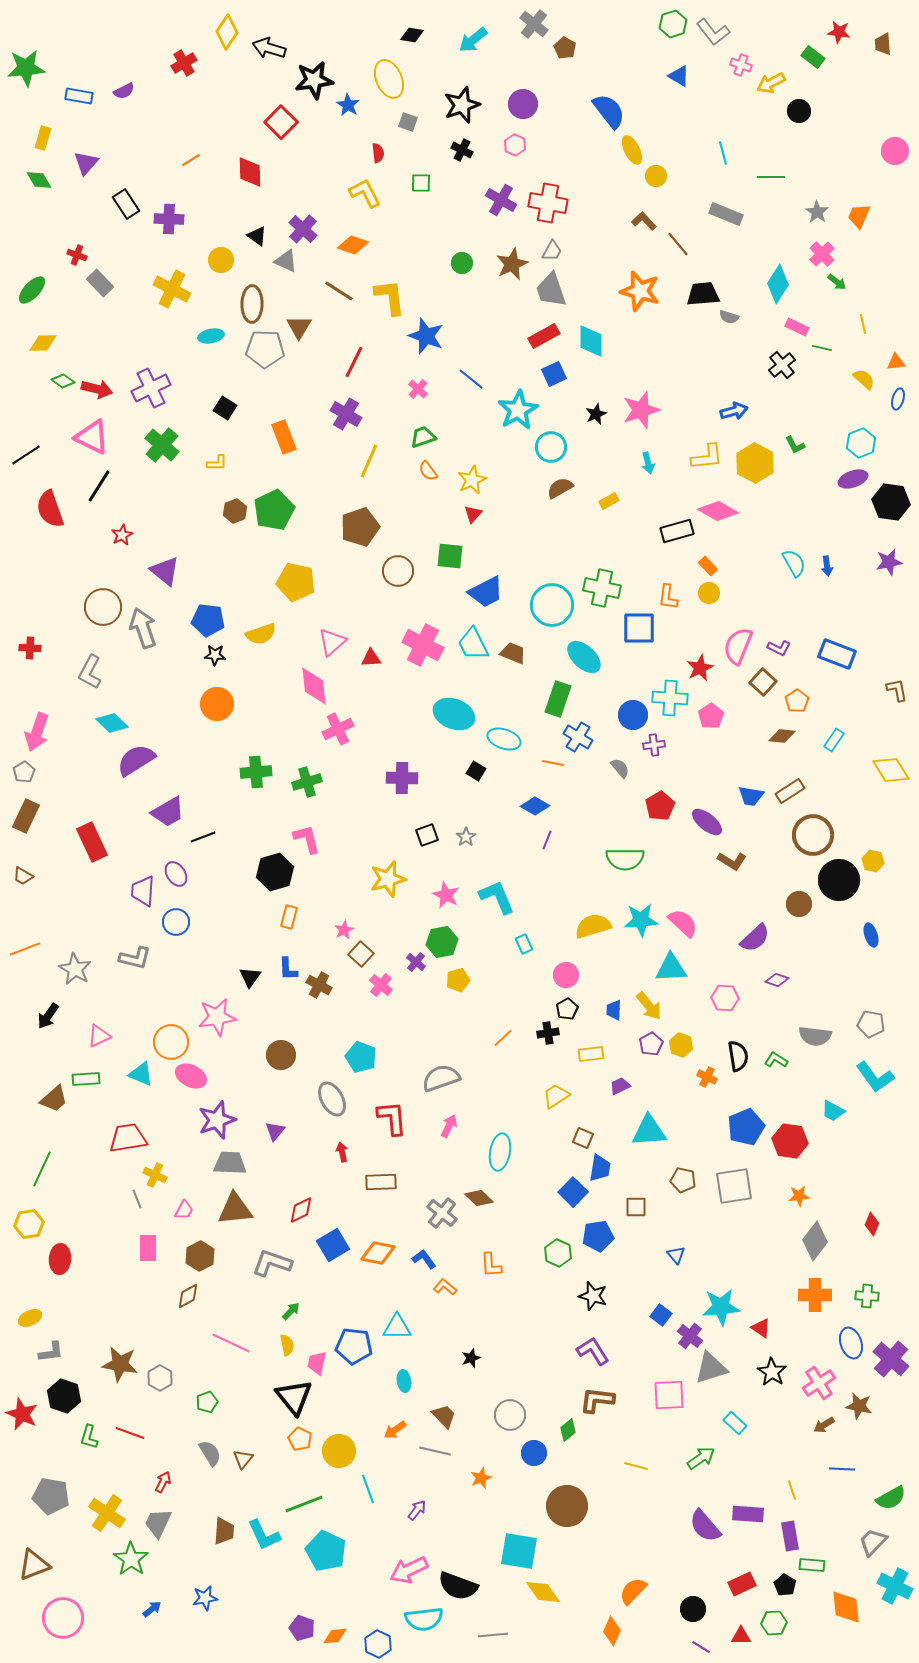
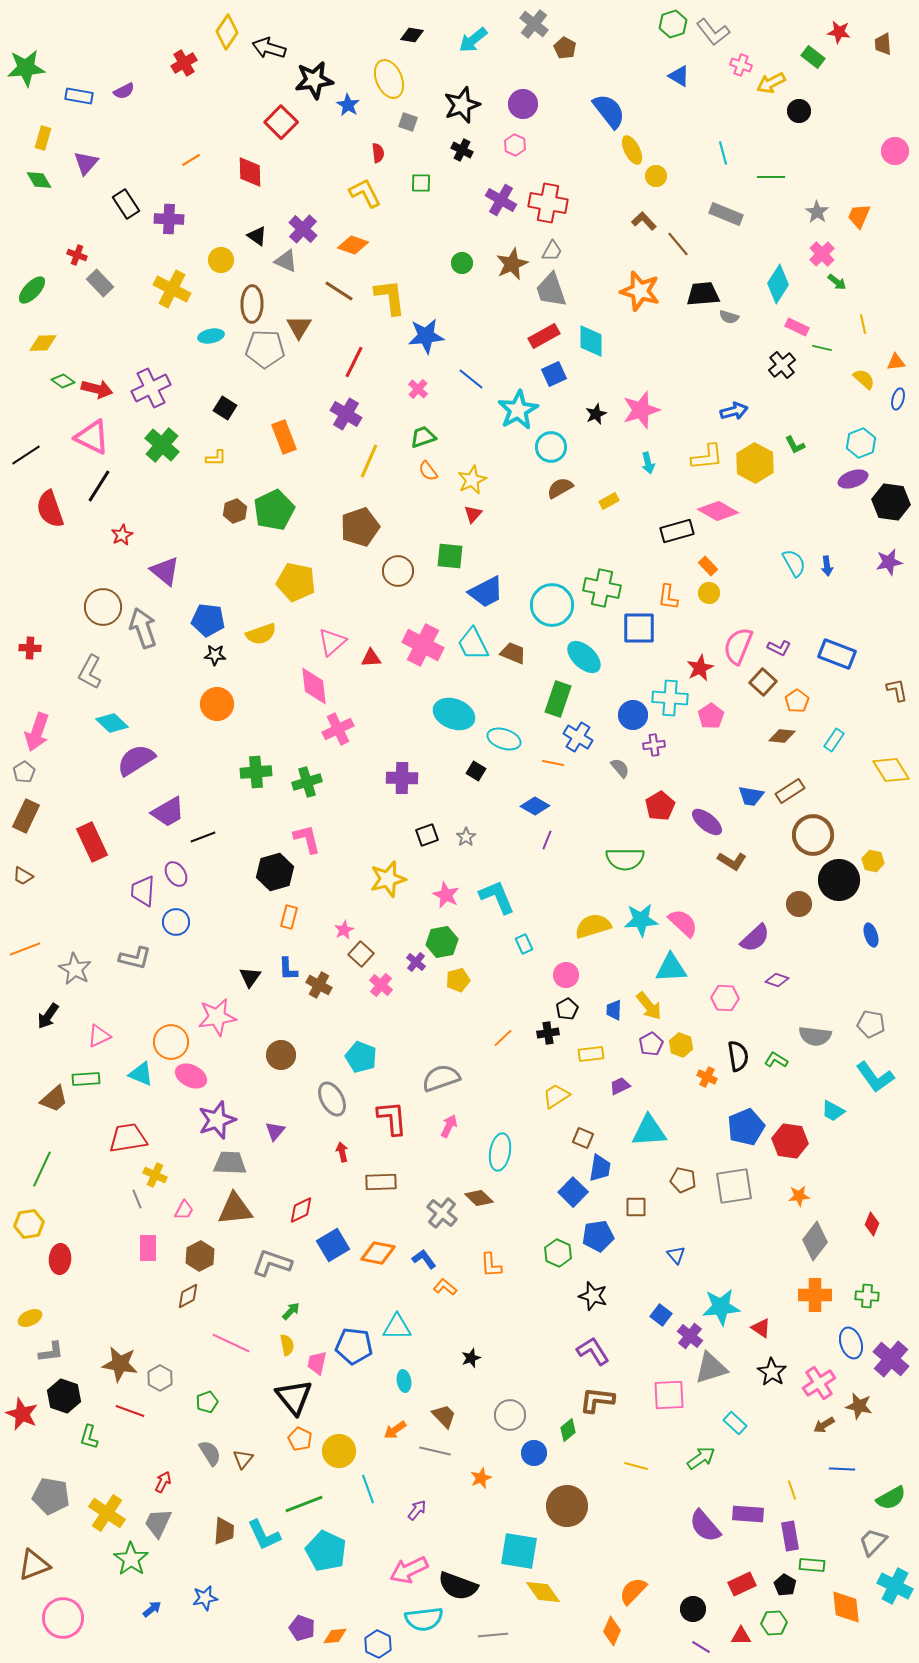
blue star at (426, 336): rotated 27 degrees counterclockwise
yellow L-shape at (217, 463): moved 1 px left, 5 px up
red line at (130, 1433): moved 22 px up
